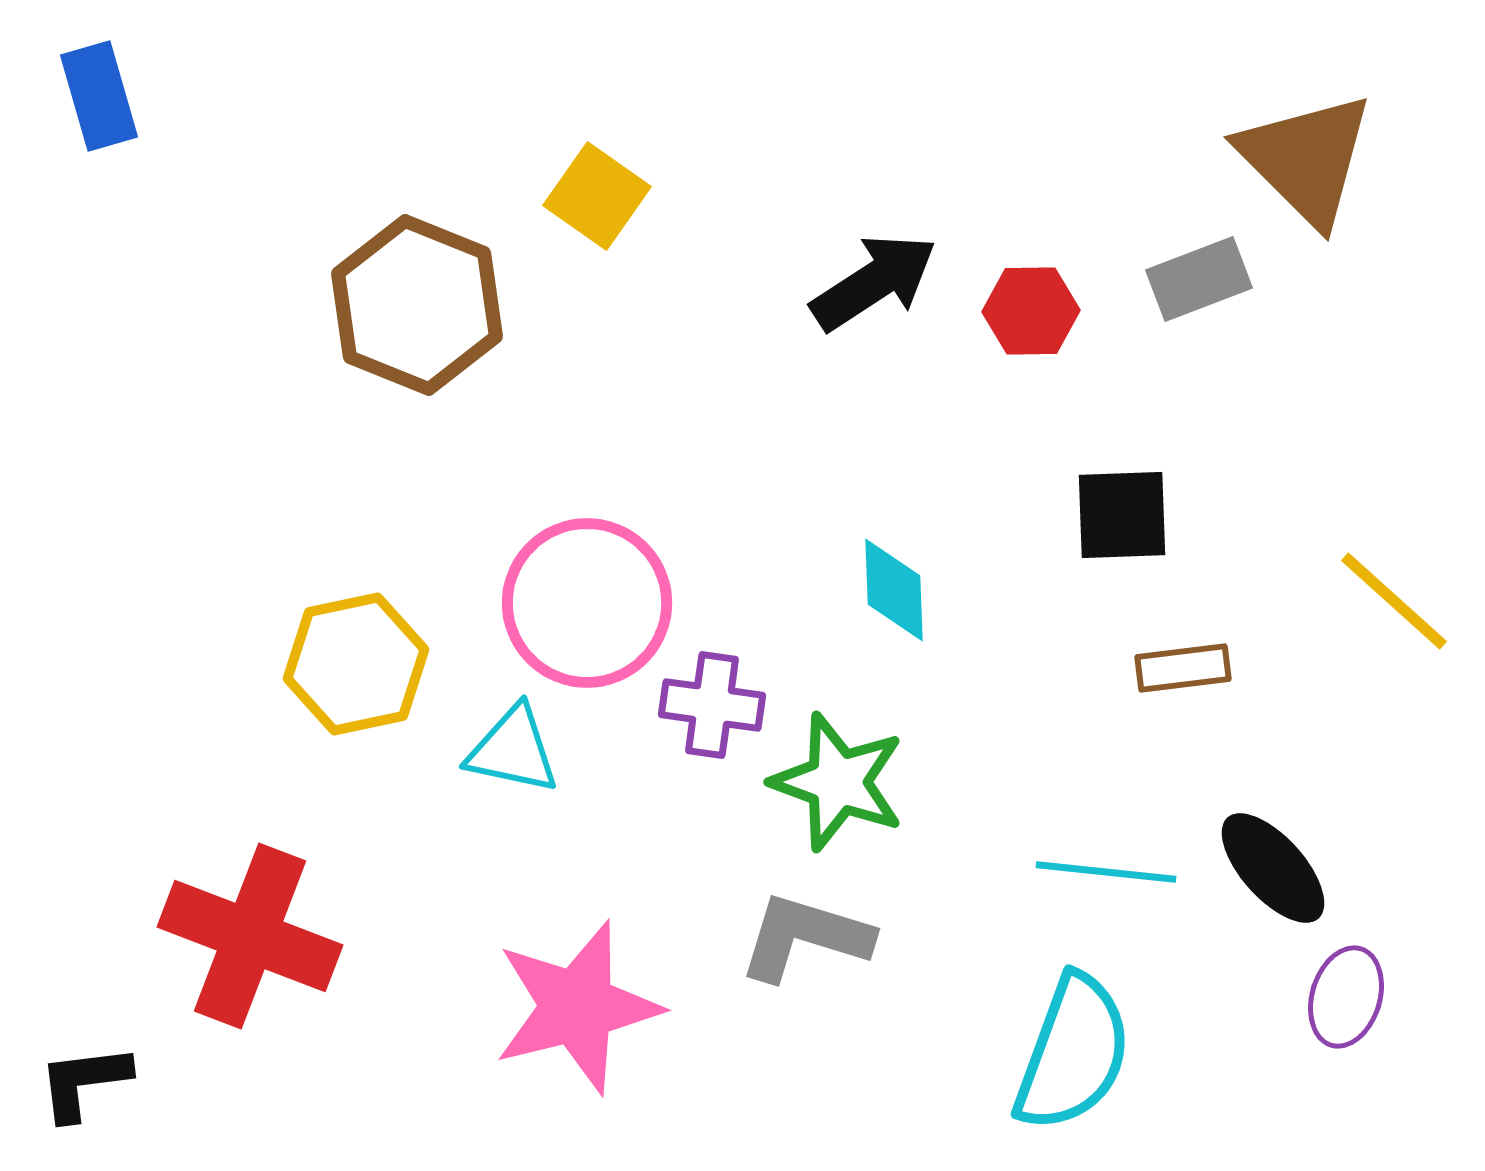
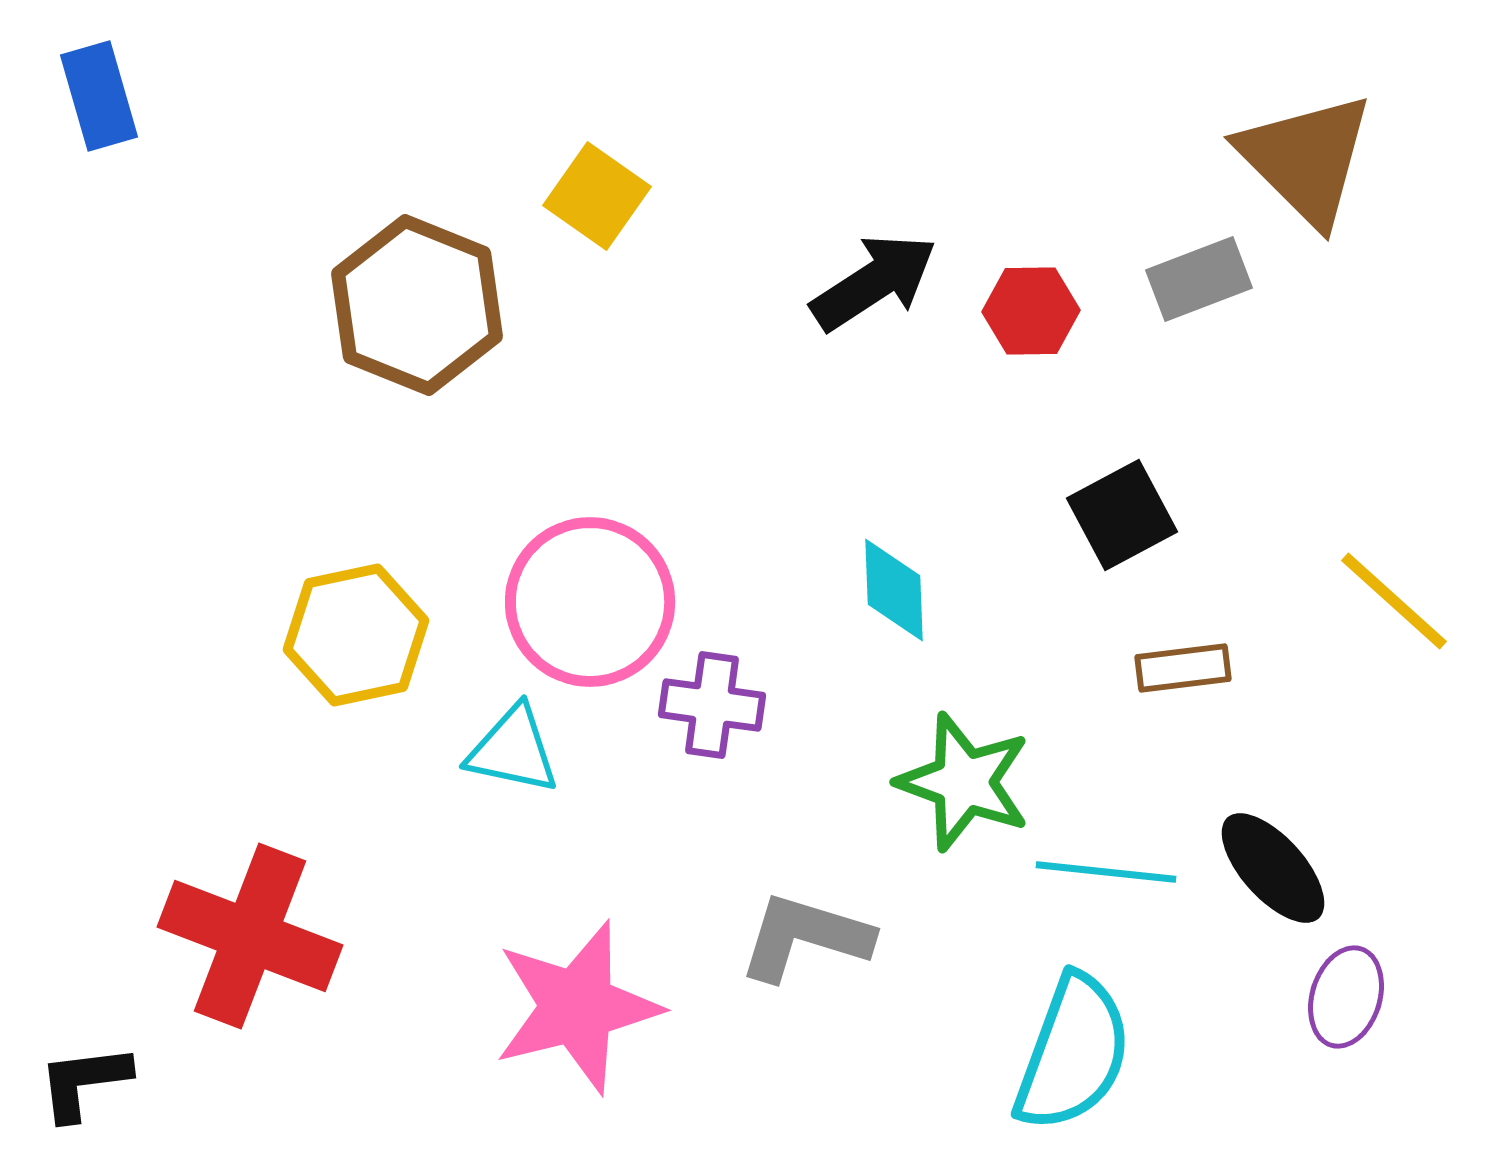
black square: rotated 26 degrees counterclockwise
pink circle: moved 3 px right, 1 px up
yellow hexagon: moved 29 px up
green star: moved 126 px right
